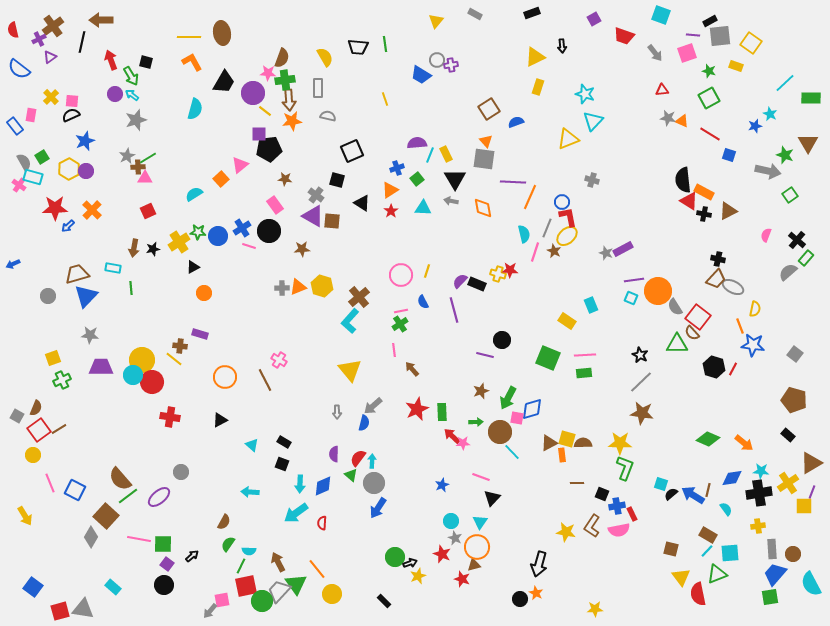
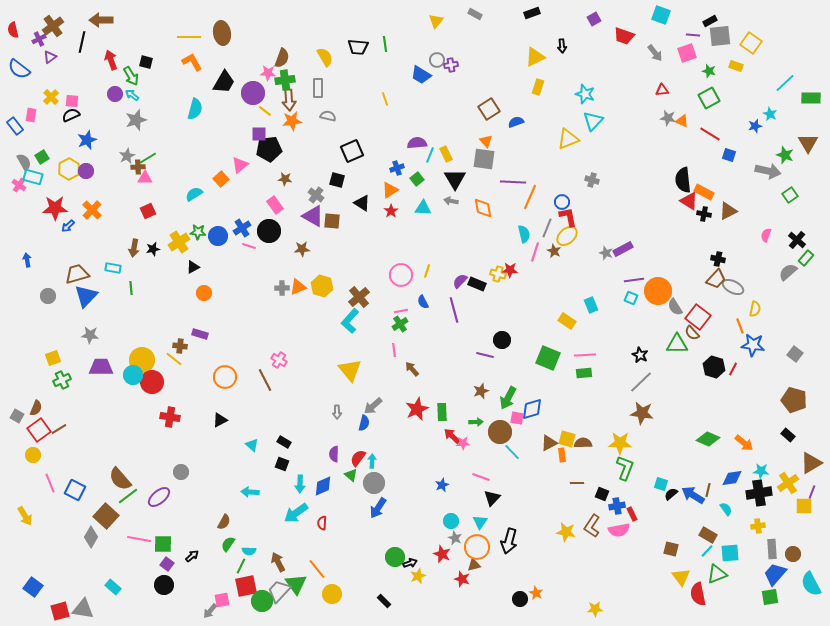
blue star at (85, 141): moved 2 px right, 1 px up
blue arrow at (13, 264): moved 14 px right, 4 px up; rotated 104 degrees clockwise
black arrow at (539, 564): moved 30 px left, 23 px up
